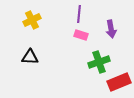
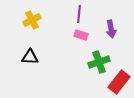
red rectangle: rotated 30 degrees counterclockwise
